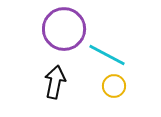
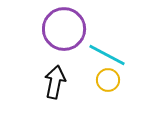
yellow circle: moved 6 px left, 6 px up
